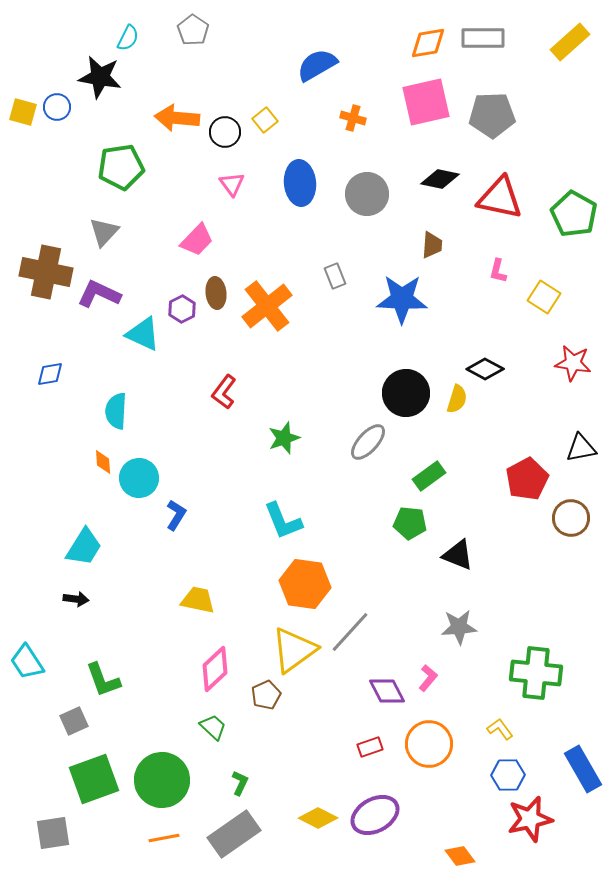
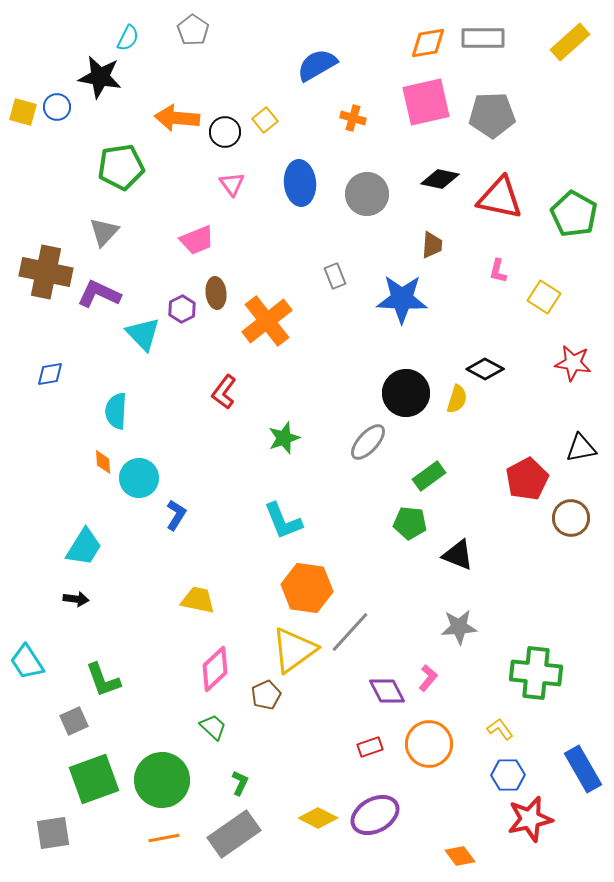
pink trapezoid at (197, 240): rotated 24 degrees clockwise
orange cross at (267, 306): moved 15 px down
cyan triangle at (143, 334): rotated 21 degrees clockwise
orange hexagon at (305, 584): moved 2 px right, 4 px down
